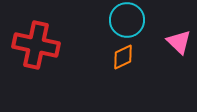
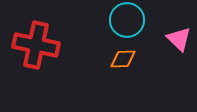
pink triangle: moved 3 px up
orange diamond: moved 2 px down; rotated 24 degrees clockwise
